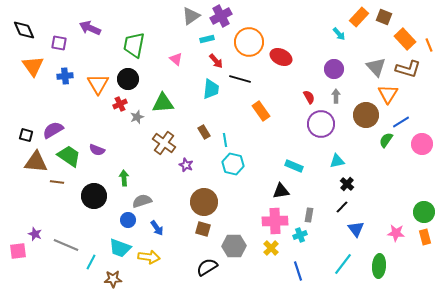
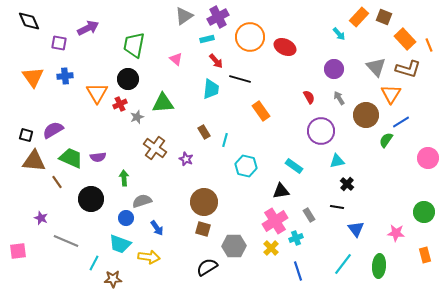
gray triangle at (191, 16): moved 7 px left
purple cross at (221, 16): moved 3 px left, 1 px down
purple arrow at (90, 28): moved 2 px left; rotated 130 degrees clockwise
black diamond at (24, 30): moved 5 px right, 9 px up
orange circle at (249, 42): moved 1 px right, 5 px up
red ellipse at (281, 57): moved 4 px right, 10 px up
orange triangle at (33, 66): moved 11 px down
orange triangle at (98, 84): moved 1 px left, 9 px down
orange triangle at (388, 94): moved 3 px right
gray arrow at (336, 96): moved 3 px right, 2 px down; rotated 32 degrees counterclockwise
purple circle at (321, 124): moved 7 px down
cyan line at (225, 140): rotated 24 degrees clockwise
brown cross at (164, 143): moved 9 px left, 5 px down
pink circle at (422, 144): moved 6 px right, 14 px down
purple semicircle at (97, 150): moved 1 px right, 7 px down; rotated 28 degrees counterclockwise
green trapezoid at (69, 156): moved 2 px right, 2 px down; rotated 10 degrees counterclockwise
brown triangle at (36, 162): moved 2 px left, 1 px up
cyan hexagon at (233, 164): moved 13 px right, 2 px down
purple star at (186, 165): moved 6 px up
cyan rectangle at (294, 166): rotated 12 degrees clockwise
brown line at (57, 182): rotated 48 degrees clockwise
black circle at (94, 196): moved 3 px left, 3 px down
black line at (342, 207): moved 5 px left; rotated 56 degrees clockwise
gray rectangle at (309, 215): rotated 40 degrees counterclockwise
blue circle at (128, 220): moved 2 px left, 2 px up
pink cross at (275, 221): rotated 30 degrees counterclockwise
purple star at (35, 234): moved 6 px right, 16 px up
cyan cross at (300, 235): moved 4 px left, 3 px down
orange rectangle at (425, 237): moved 18 px down
gray line at (66, 245): moved 4 px up
cyan trapezoid at (120, 248): moved 4 px up
cyan line at (91, 262): moved 3 px right, 1 px down
